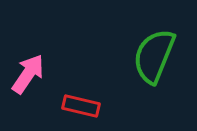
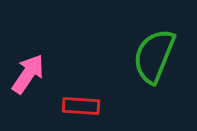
red rectangle: rotated 9 degrees counterclockwise
